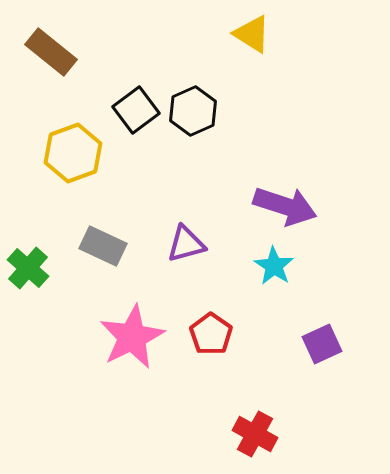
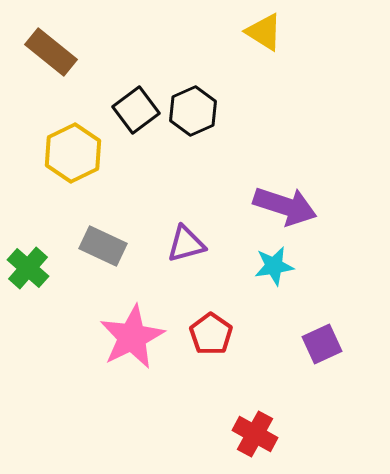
yellow triangle: moved 12 px right, 2 px up
yellow hexagon: rotated 6 degrees counterclockwise
cyan star: rotated 30 degrees clockwise
